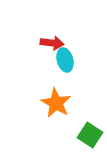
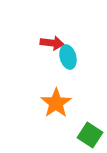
cyan ellipse: moved 3 px right, 3 px up
orange star: rotated 8 degrees clockwise
